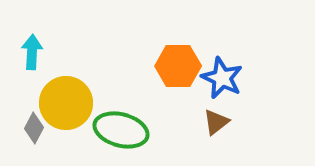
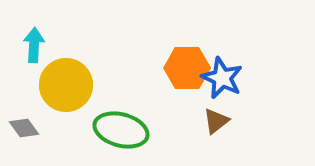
cyan arrow: moved 2 px right, 7 px up
orange hexagon: moved 9 px right, 2 px down
yellow circle: moved 18 px up
brown triangle: moved 1 px up
gray diamond: moved 10 px left; rotated 64 degrees counterclockwise
